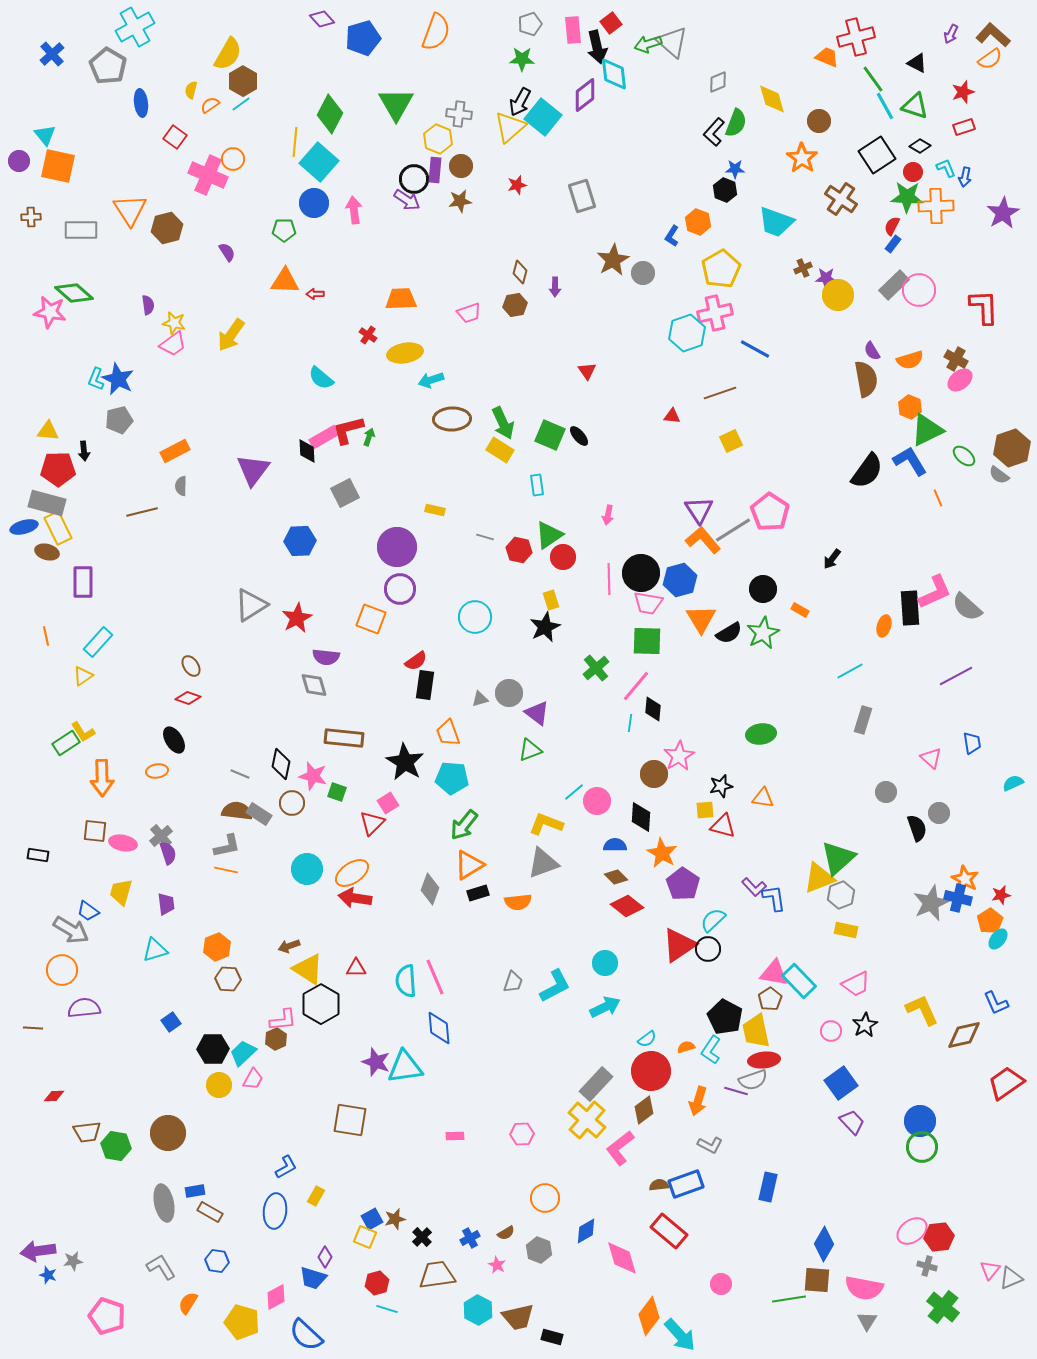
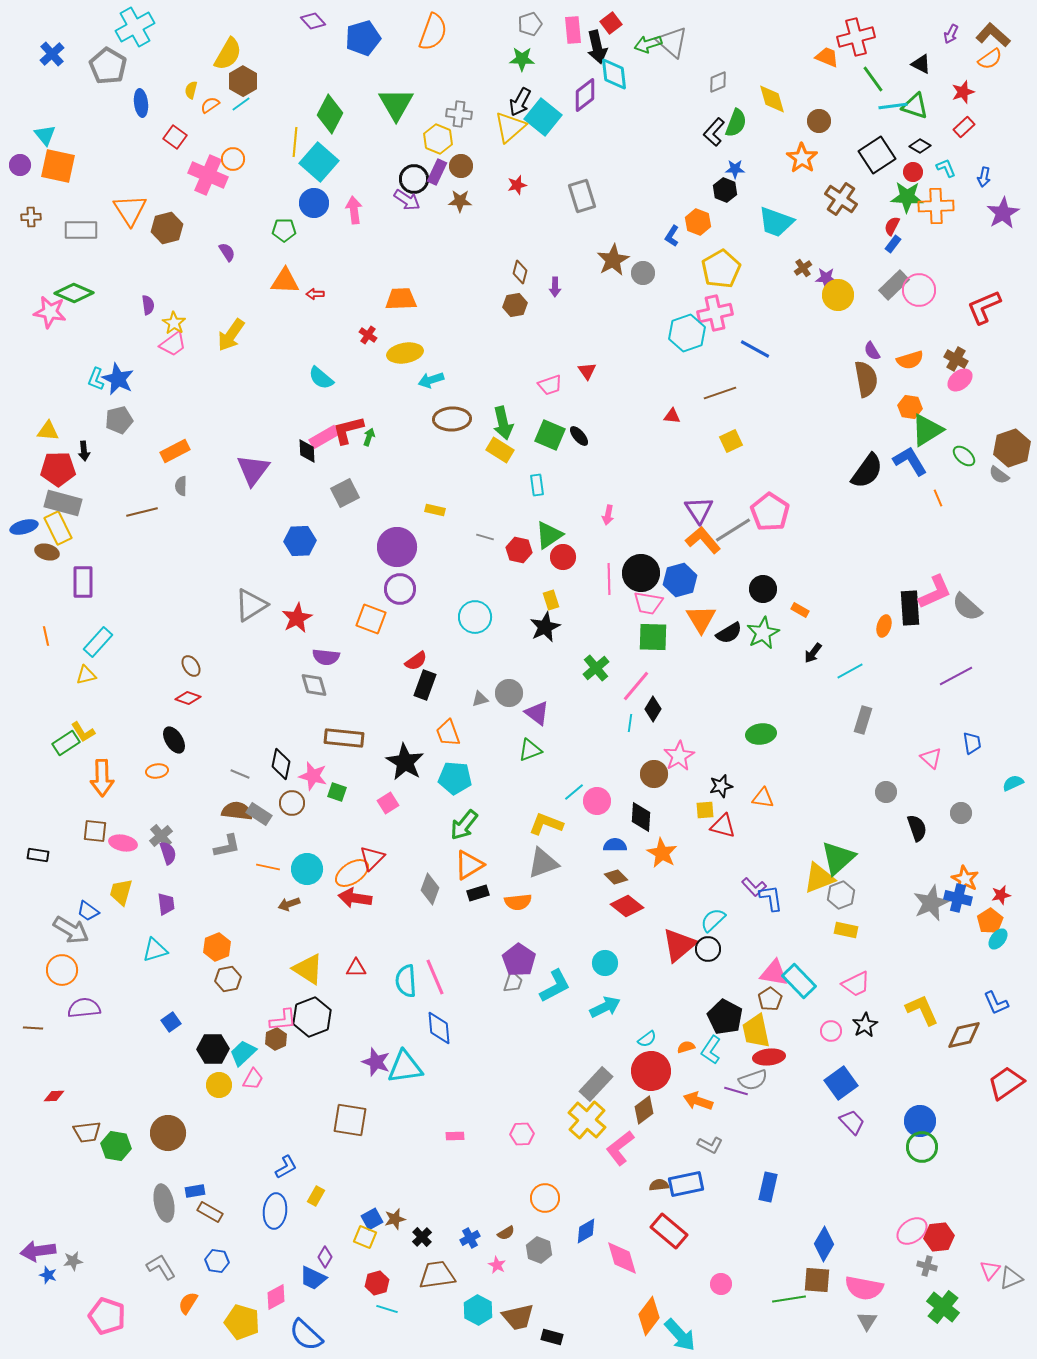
purple diamond at (322, 19): moved 9 px left, 2 px down
orange semicircle at (436, 32): moved 3 px left
black triangle at (917, 63): moved 4 px right, 1 px down
cyan line at (885, 106): moved 8 px right; rotated 68 degrees counterclockwise
red rectangle at (964, 127): rotated 25 degrees counterclockwise
purple circle at (19, 161): moved 1 px right, 4 px down
purple rectangle at (435, 170): moved 2 px right, 2 px down; rotated 20 degrees clockwise
blue arrow at (965, 177): moved 19 px right
brown star at (460, 201): rotated 10 degrees clockwise
brown cross at (803, 268): rotated 12 degrees counterclockwise
green diamond at (74, 293): rotated 18 degrees counterclockwise
red L-shape at (984, 307): rotated 111 degrees counterclockwise
pink trapezoid at (469, 313): moved 81 px right, 72 px down
yellow star at (174, 323): rotated 20 degrees clockwise
orange hexagon at (910, 407): rotated 15 degrees counterclockwise
green arrow at (503, 423): rotated 12 degrees clockwise
green triangle at (927, 430): rotated 6 degrees counterclockwise
gray rectangle at (47, 503): moved 16 px right
black arrow at (832, 559): moved 19 px left, 94 px down
green square at (647, 641): moved 6 px right, 4 px up
yellow triangle at (83, 676): moved 3 px right, 1 px up; rotated 20 degrees clockwise
black rectangle at (425, 685): rotated 12 degrees clockwise
black diamond at (653, 709): rotated 25 degrees clockwise
cyan pentagon at (452, 778): moved 3 px right
gray circle at (939, 813): moved 22 px right
red triangle at (372, 823): moved 35 px down
orange line at (226, 870): moved 42 px right, 3 px up
purple pentagon at (683, 884): moved 164 px left, 76 px down
blue L-shape at (774, 898): moved 3 px left
red triangle at (679, 945): rotated 6 degrees counterclockwise
brown arrow at (289, 946): moved 42 px up
brown hexagon at (228, 979): rotated 15 degrees counterclockwise
black hexagon at (321, 1004): moved 9 px left, 13 px down; rotated 9 degrees clockwise
red ellipse at (764, 1060): moved 5 px right, 3 px up
orange arrow at (698, 1101): rotated 92 degrees clockwise
blue rectangle at (686, 1184): rotated 8 degrees clockwise
blue trapezoid at (313, 1278): rotated 8 degrees clockwise
